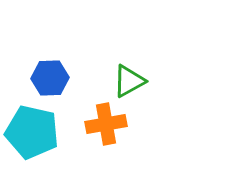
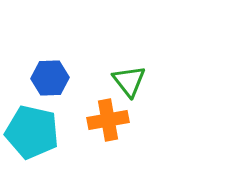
green triangle: rotated 39 degrees counterclockwise
orange cross: moved 2 px right, 4 px up
